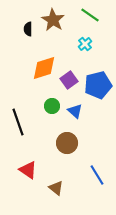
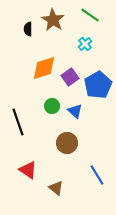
purple square: moved 1 px right, 3 px up
blue pentagon: rotated 16 degrees counterclockwise
